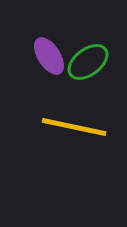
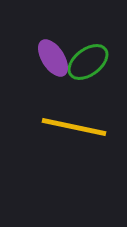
purple ellipse: moved 4 px right, 2 px down
